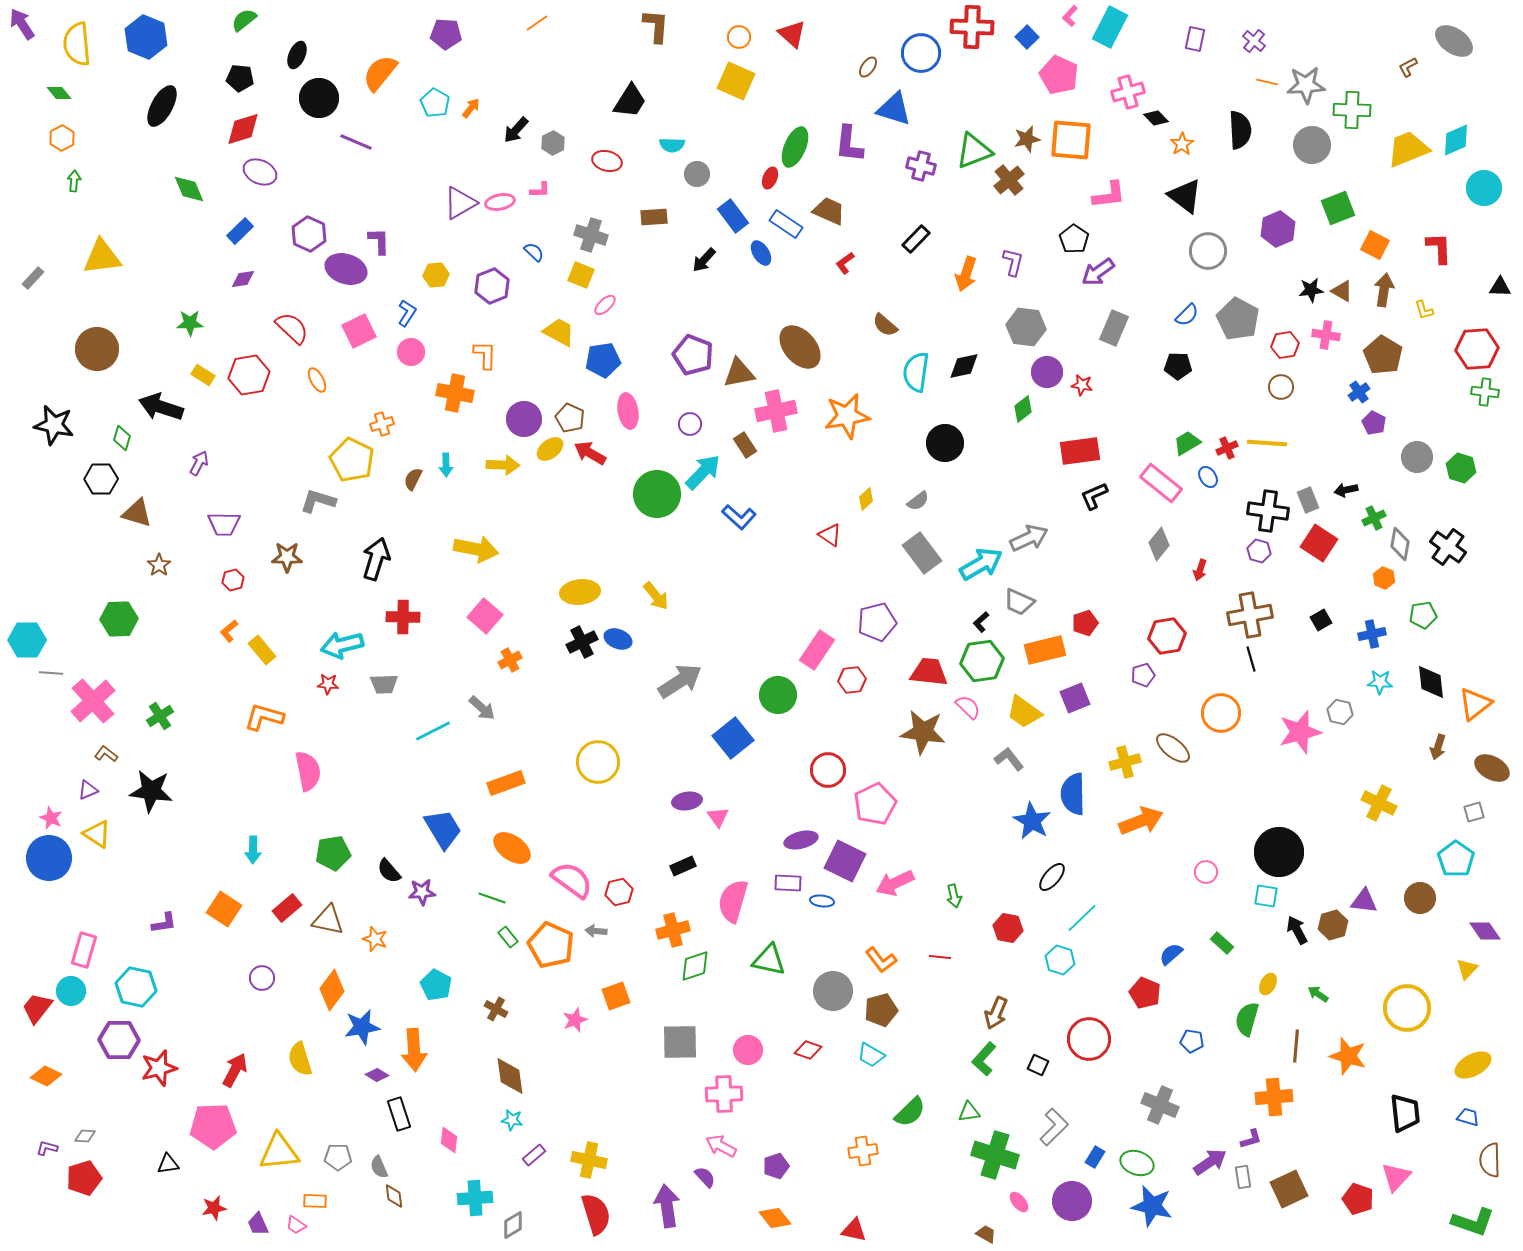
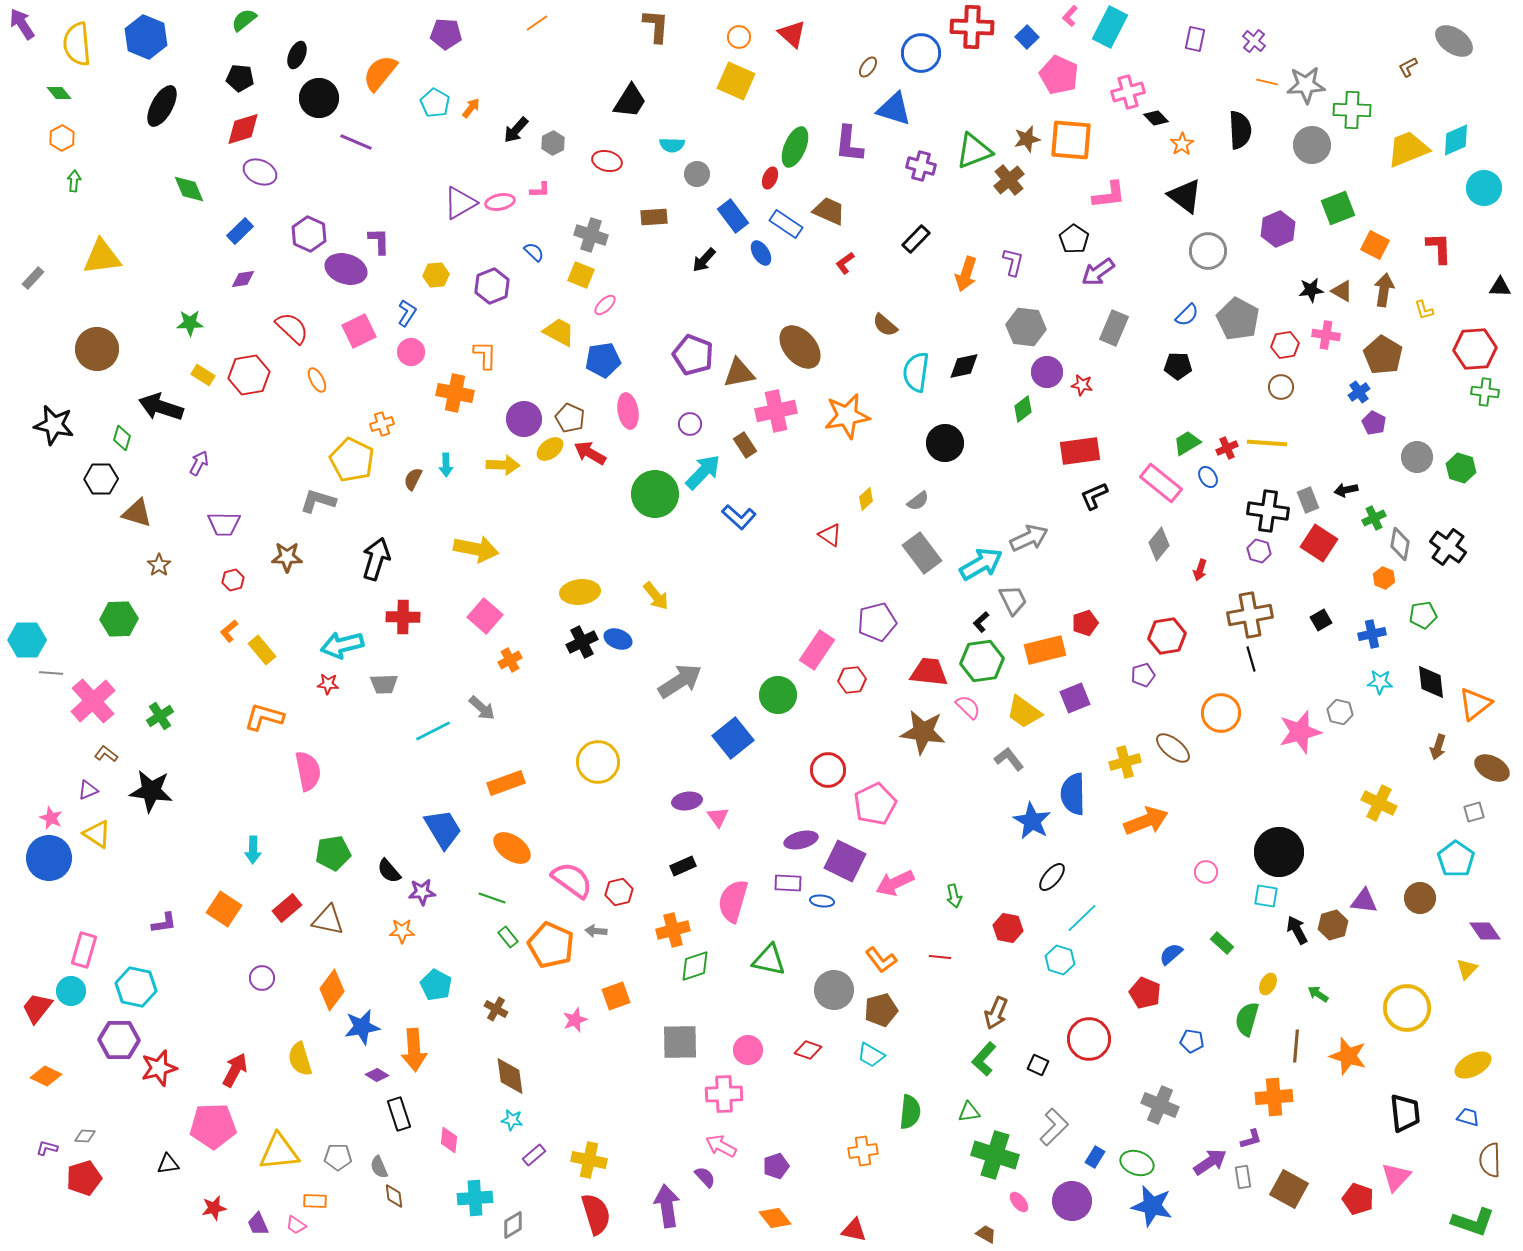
red hexagon at (1477, 349): moved 2 px left
green circle at (657, 494): moved 2 px left
gray trapezoid at (1019, 602): moved 6 px left, 2 px up; rotated 140 degrees counterclockwise
orange arrow at (1141, 821): moved 5 px right
orange star at (375, 939): moved 27 px right, 8 px up; rotated 20 degrees counterclockwise
gray circle at (833, 991): moved 1 px right, 1 px up
green semicircle at (910, 1112): rotated 40 degrees counterclockwise
brown square at (1289, 1189): rotated 36 degrees counterclockwise
